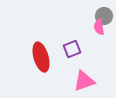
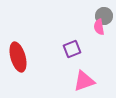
red ellipse: moved 23 px left
